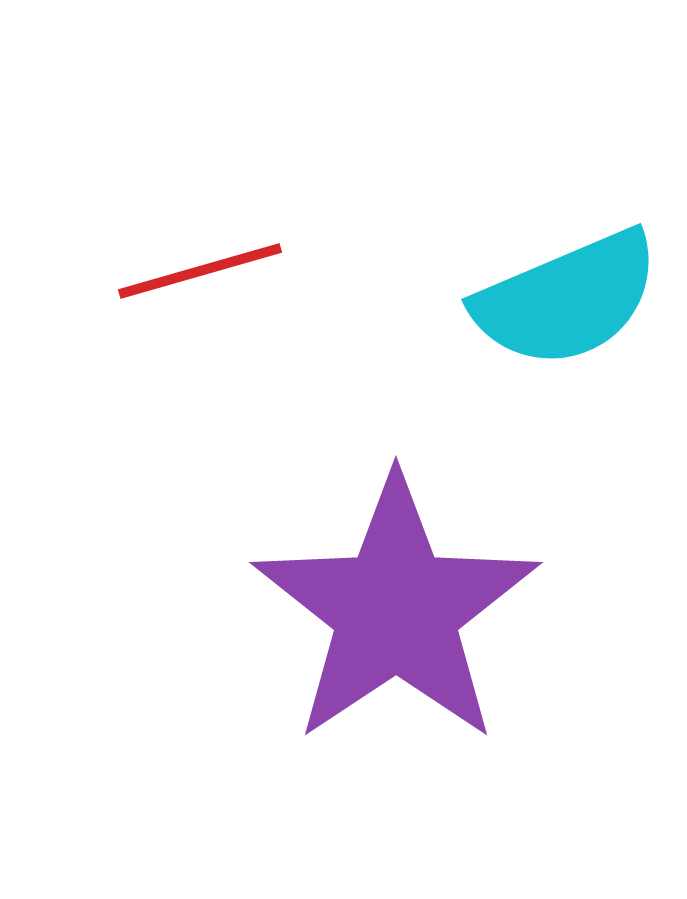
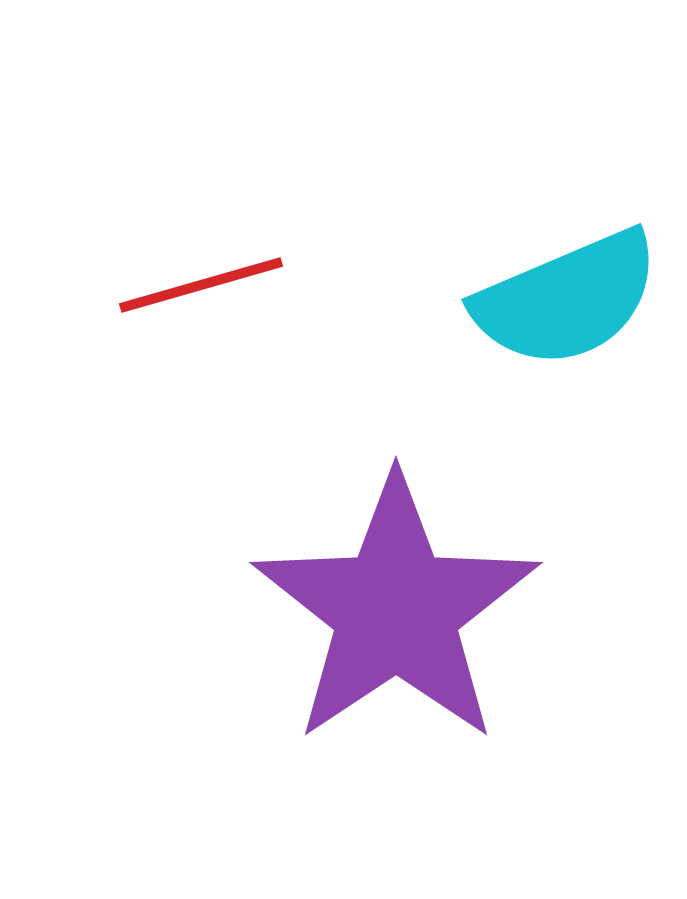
red line: moved 1 px right, 14 px down
